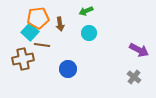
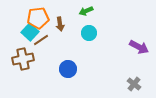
brown line: moved 1 px left, 5 px up; rotated 42 degrees counterclockwise
purple arrow: moved 3 px up
gray cross: moved 7 px down
